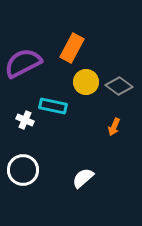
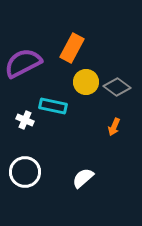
gray diamond: moved 2 px left, 1 px down
white circle: moved 2 px right, 2 px down
